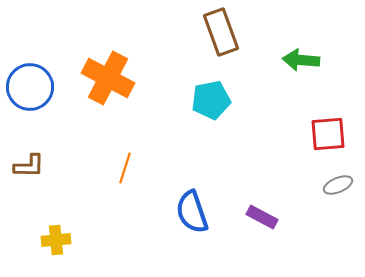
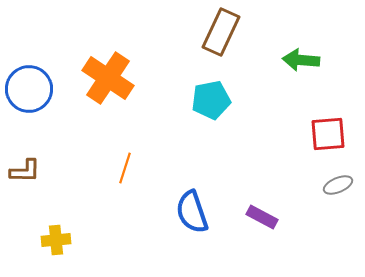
brown rectangle: rotated 45 degrees clockwise
orange cross: rotated 6 degrees clockwise
blue circle: moved 1 px left, 2 px down
brown L-shape: moved 4 px left, 5 px down
